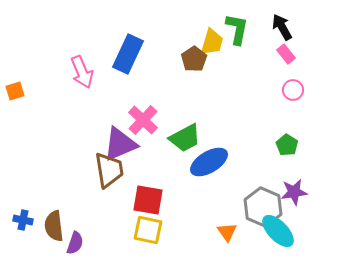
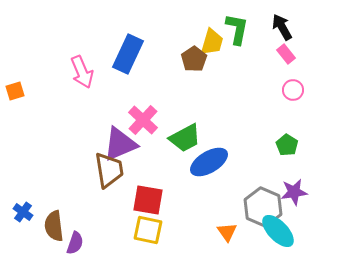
blue cross: moved 8 px up; rotated 24 degrees clockwise
